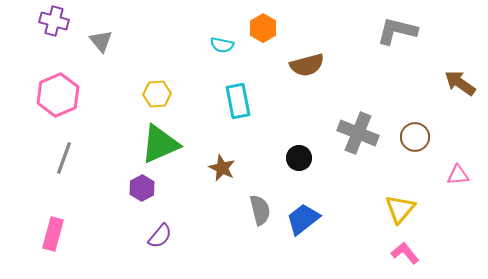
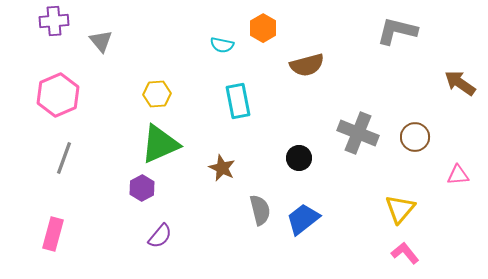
purple cross: rotated 20 degrees counterclockwise
